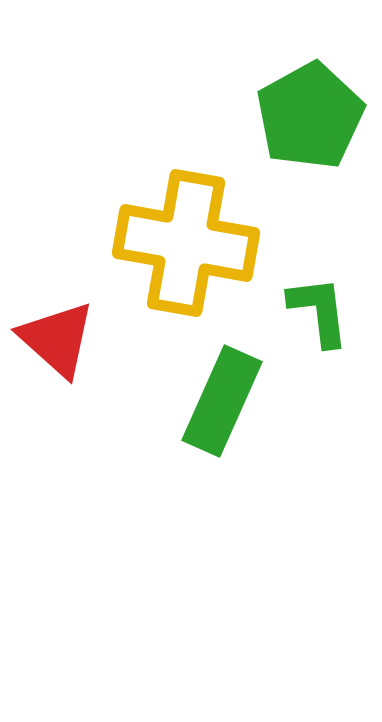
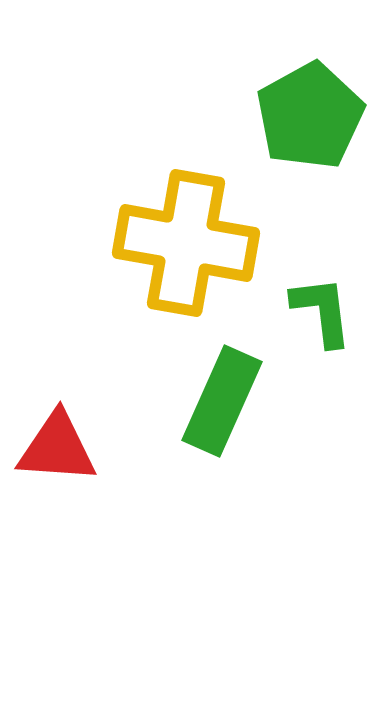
green L-shape: moved 3 px right
red triangle: moved 109 px down; rotated 38 degrees counterclockwise
